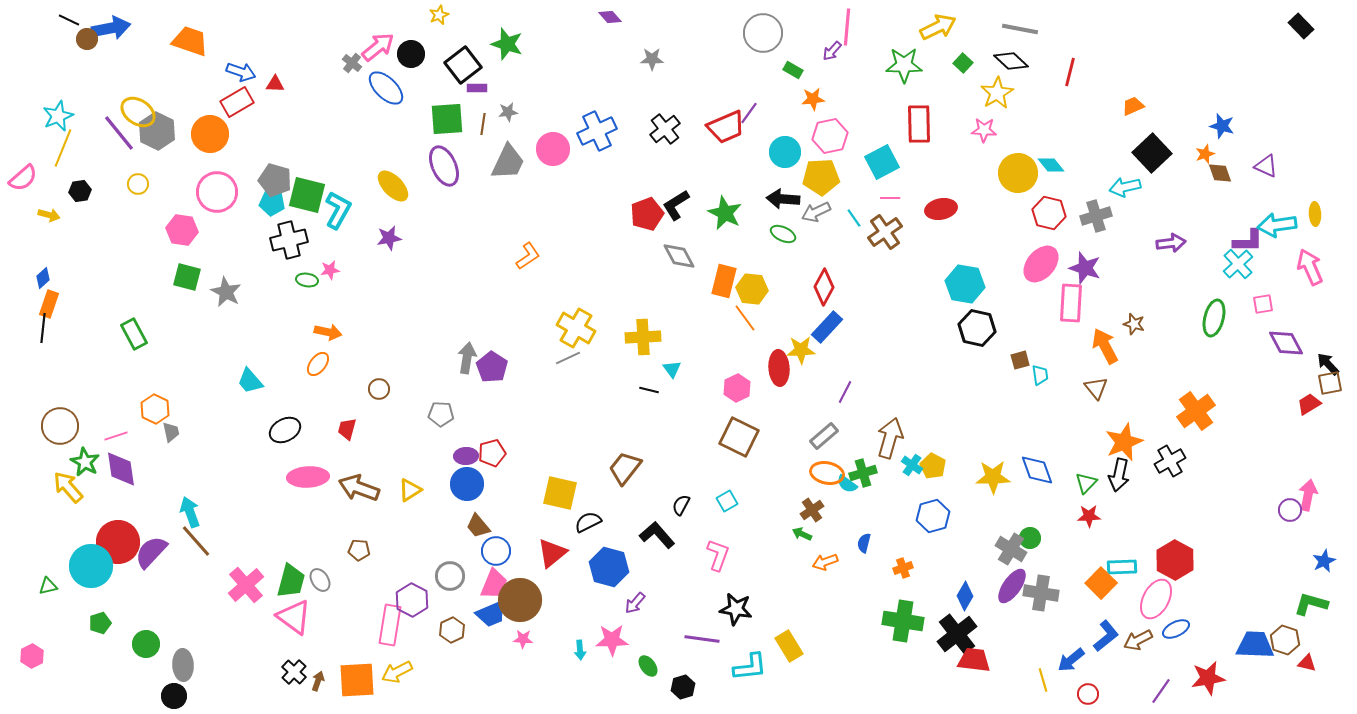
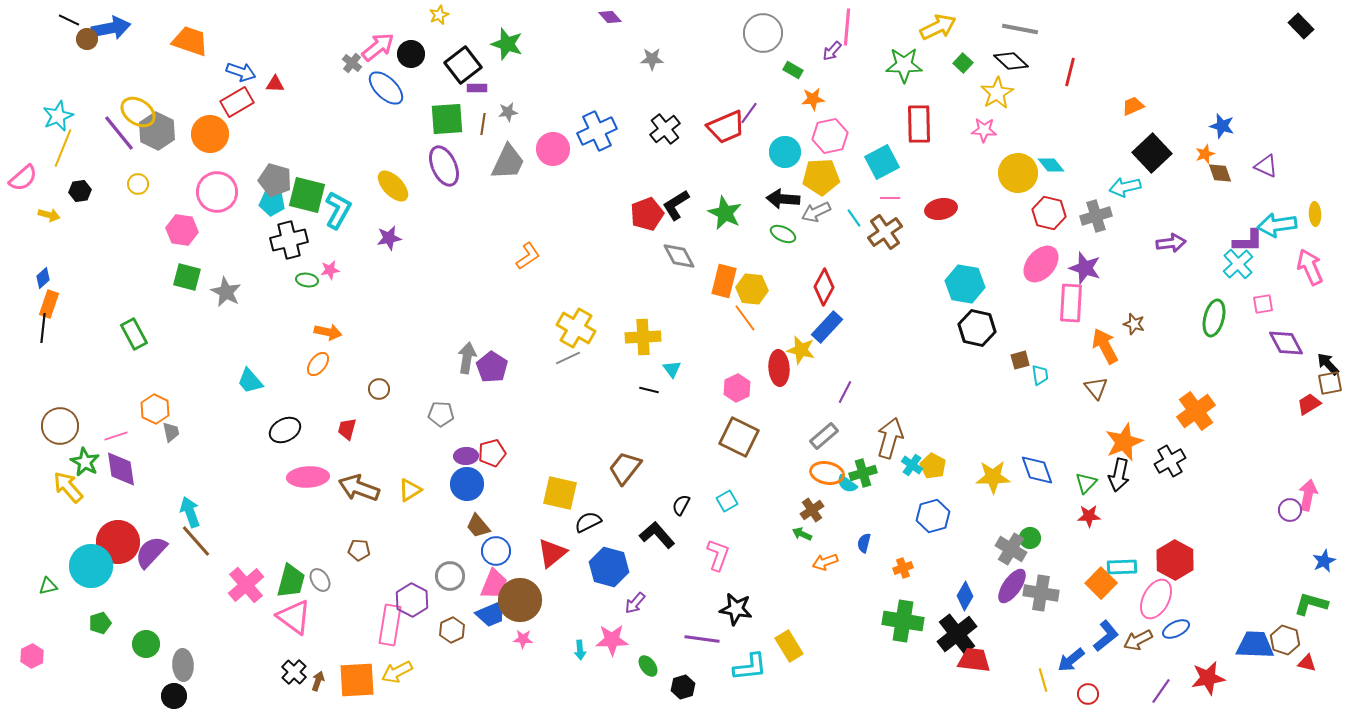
yellow star at (801, 350): rotated 16 degrees clockwise
